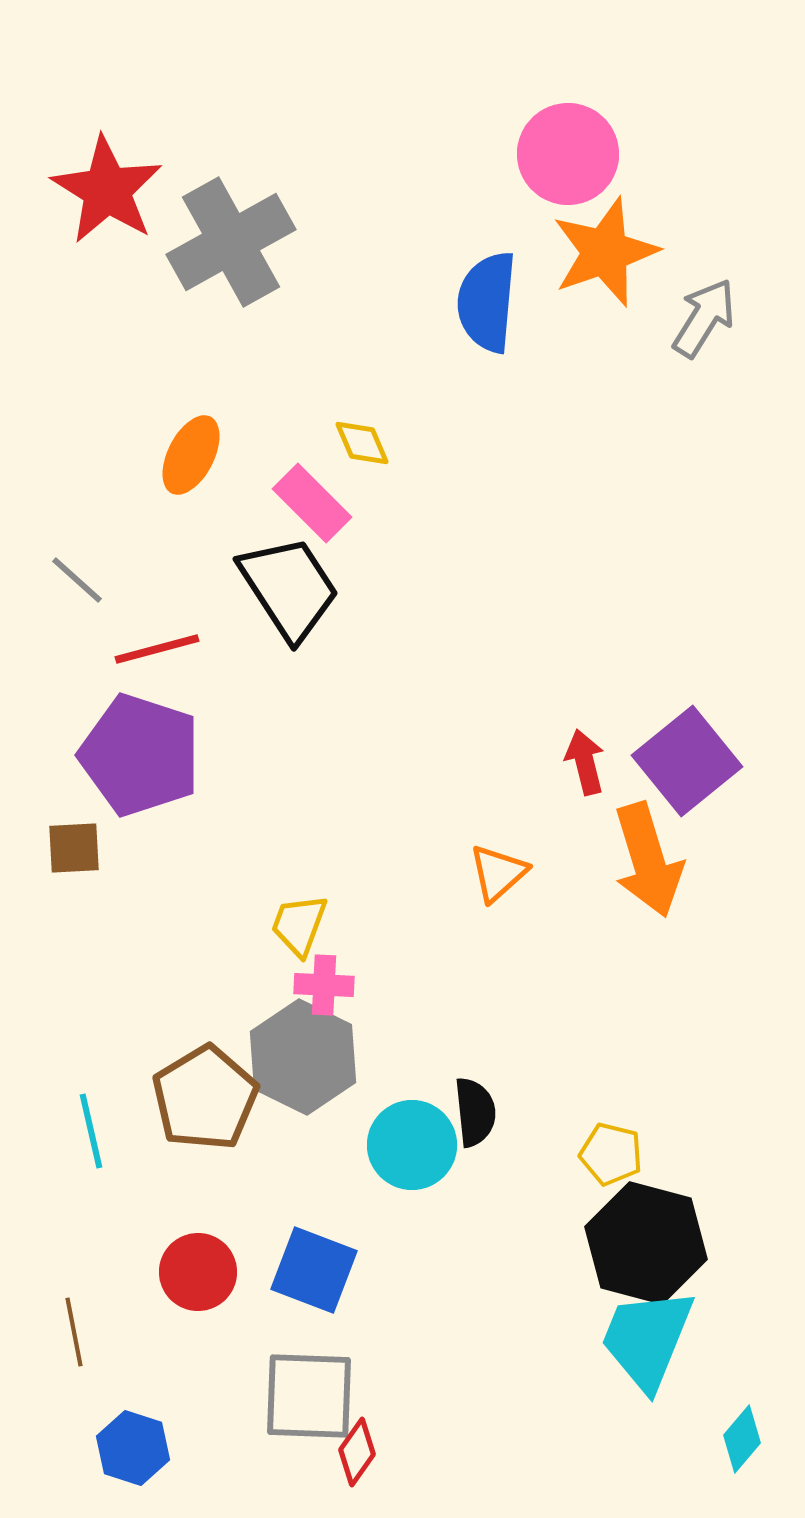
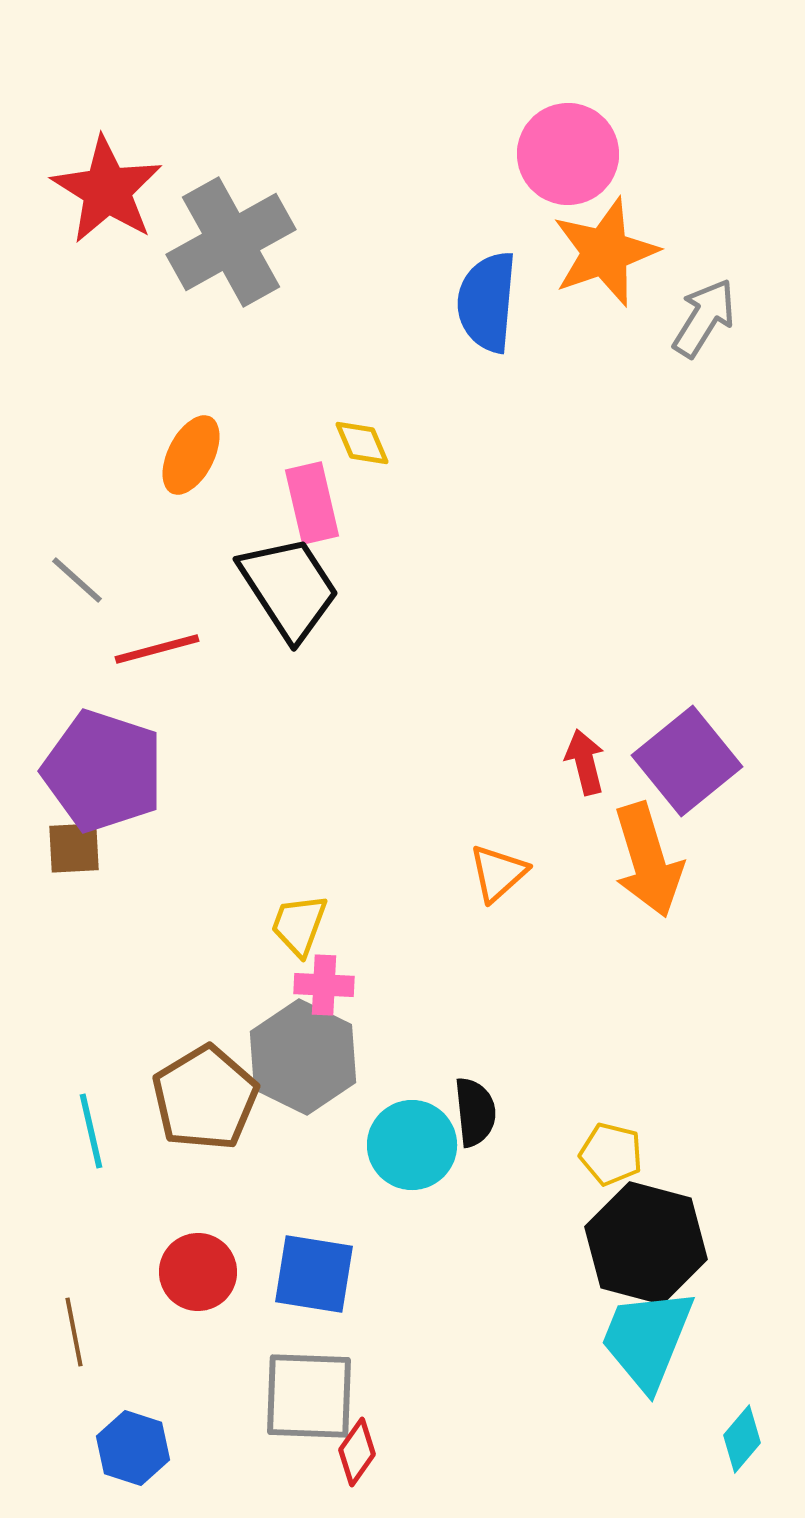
pink rectangle: rotated 32 degrees clockwise
purple pentagon: moved 37 px left, 16 px down
blue square: moved 4 px down; rotated 12 degrees counterclockwise
